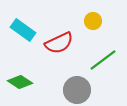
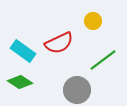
cyan rectangle: moved 21 px down
